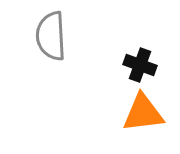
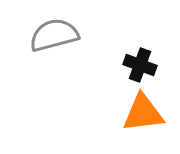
gray semicircle: moved 3 px right, 1 px up; rotated 78 degrees clockwise
